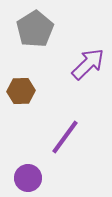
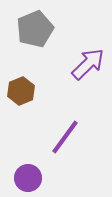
gray pentagon: rotated 9 degrees clockwise
brown hexagon: rotated 20 degrees counterclockwise
